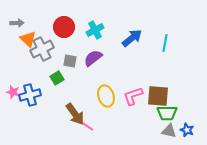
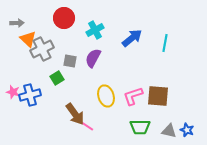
red circle: moved 9 px up
purple semicircle: rotated 24 degrees counterclockwise
green trapezoid: moved 27 px left, 14 px down
